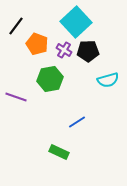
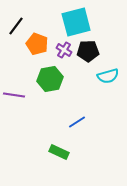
cyan square: rotated 28 degrees clockwise
cyan semicircle: moved 4 px up
purple line: moved 2 px left, 2 px up; rotated 10 degrees counterclockwise
